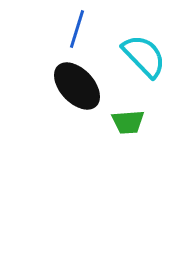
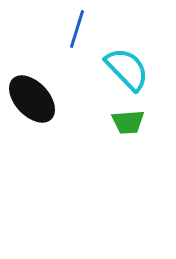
cyan semicircle: moved 17 px left, 13 px down
black ellipse: moved 45 px left, 13 px down
